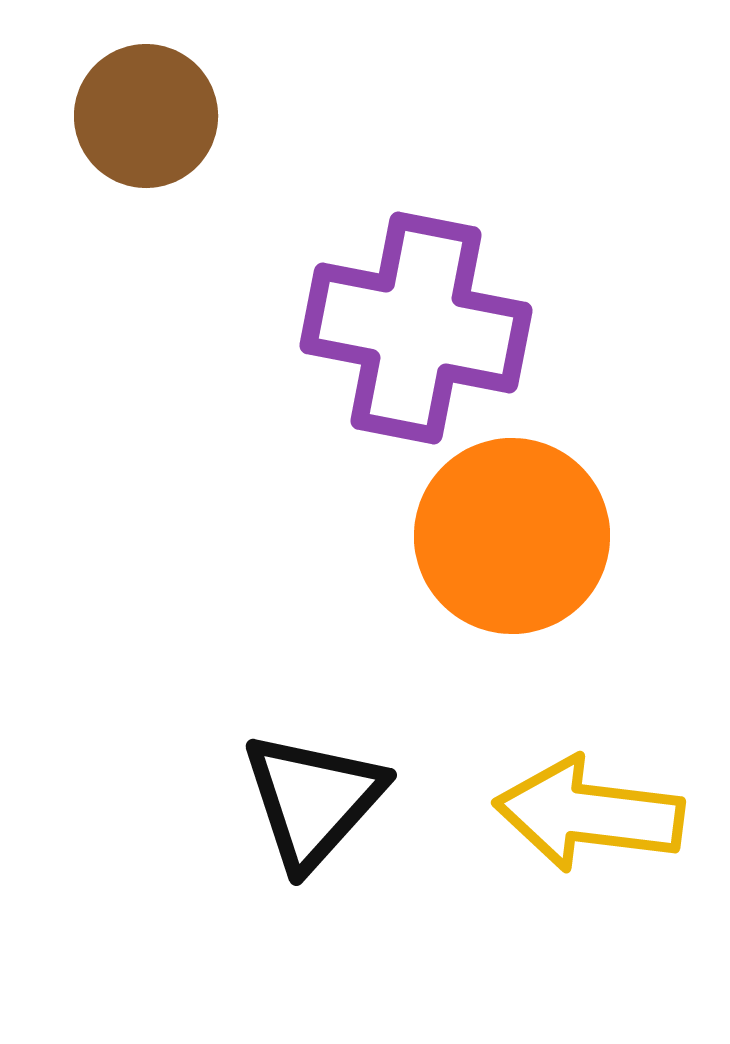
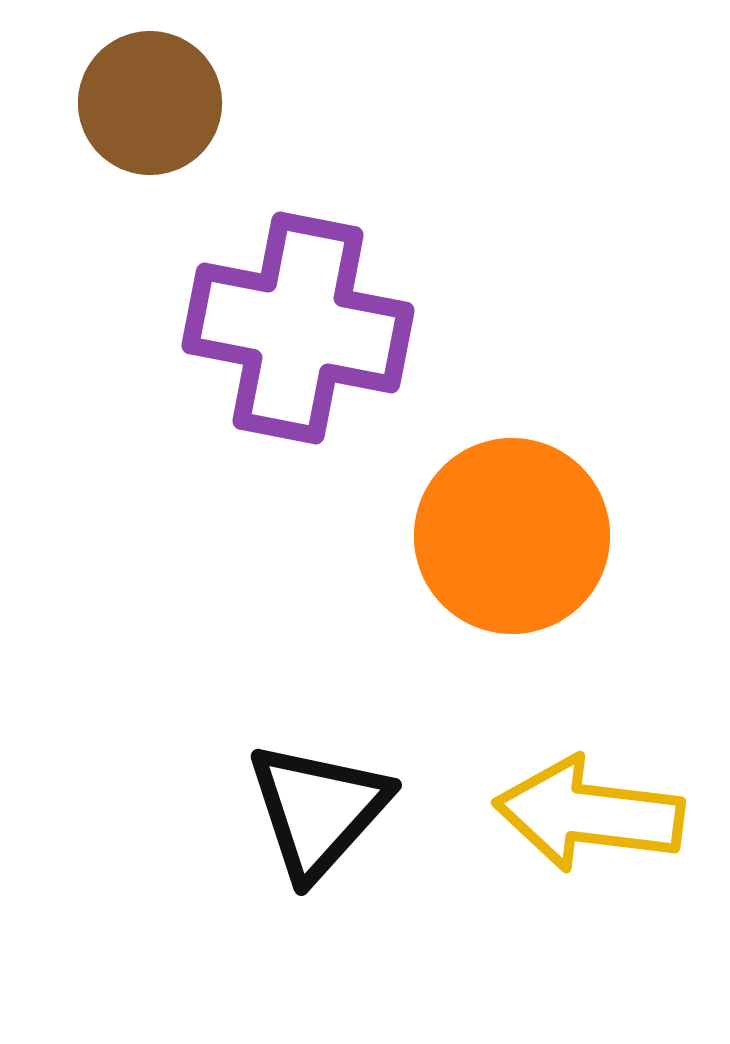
brown circle: moved 4 px right, 13 px up
purple cross: moved 118 px left
black triangle: moved 5 px right, 10 px down
